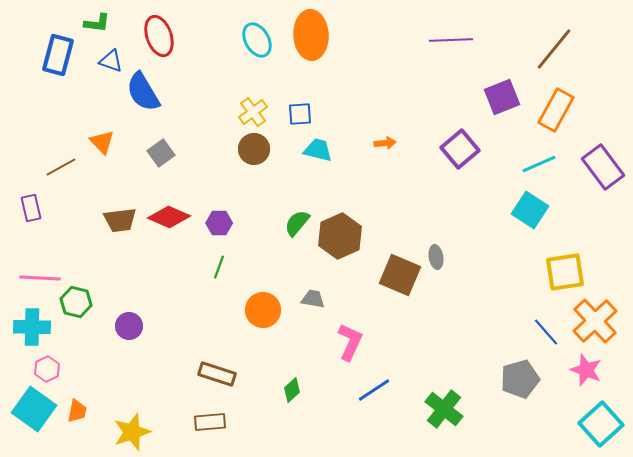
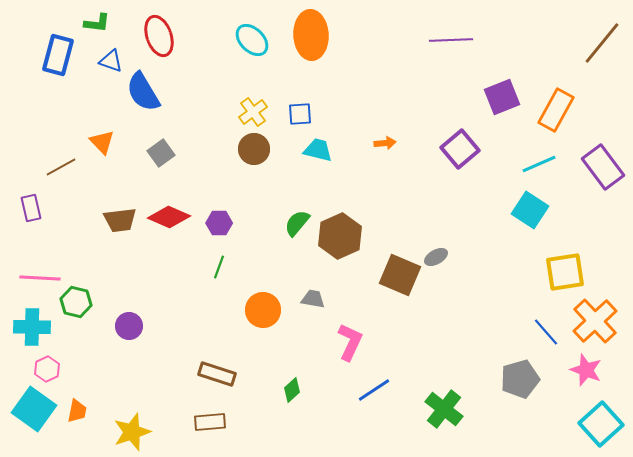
cyan ellipse at (257, 40): moved 5 px left; rotated 16 degrees counterclockwise
brown line at (554, 49): moved 48 px right, 6 px up
gray ellipse at (436, 257): rotated 70 degrees clockwise
